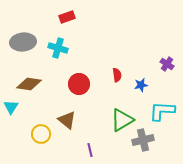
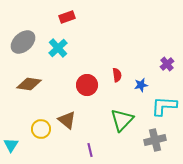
gray ellipse: rotated 35 degrees counterclockwise
cyan cross: rotated 30 degrees clockwise
purple cross: rotated 16 degrees clockwise
red circle: moved 8 px right, 1 px down
cyan triangle: moved 38 px down
cyan L-shape: moved 2 px right, 5 px up
green triangle: rotated 15 degrees counterclockwise
yellow circle: moved 5 px up
gray cross: moved 12 px right
